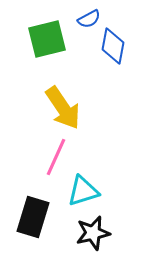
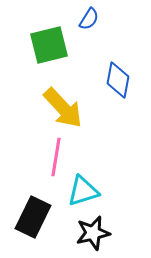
blue semicircle: rotated 30 degrees counterclockwise
green square: moved 2 px right, 6 px down
blue diamond: moved 5 px right, 34 px down
yellow arrow: rotated 9 degrees counterclockwise
pink line: rotated 15 degrees counterclockwise
black rectangle: rotated 9 degrees clockwise
